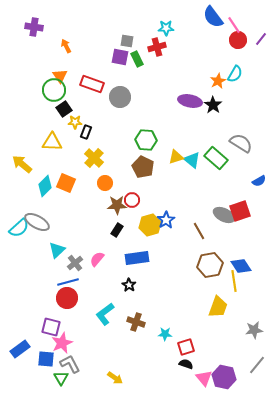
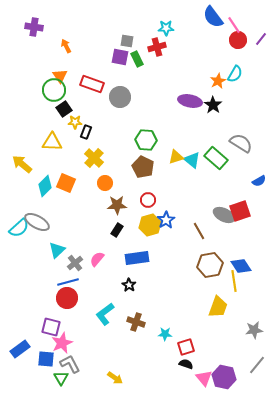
red circle at (132, 200): moved 16 px right
